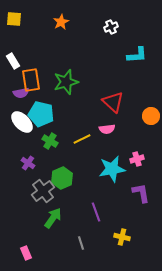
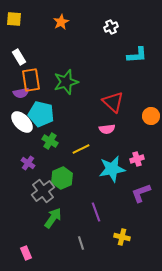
white rectangle: moved 6 px right, 4 px up
yellow line: moved 1 px left, 10 px down
purple L-shape: rotated 100 degrees counterclockwise
